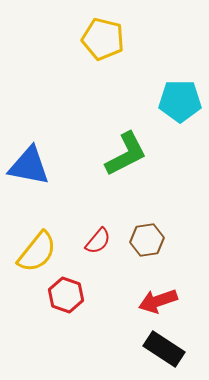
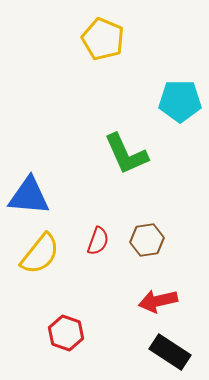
yellow pentagon: rotated 9 degrees clockwise
green L-shape: rotated 93 degrees clockwise
blue triangle: moved 30 px down; rotated 6 degrees counterclockwise
red semicircle: rotated 20 degrees counterclockwise
yellow semicircle: moved 3 px right, 2 px down
red hexagon: moved 38 px down
red arrow: rotated 6 degrees clockwise
black rectangle: moved 6 px right, 3 px down
